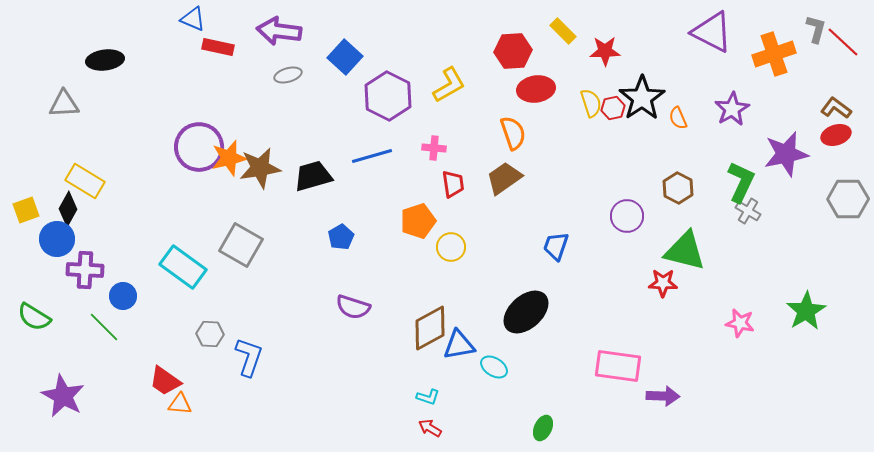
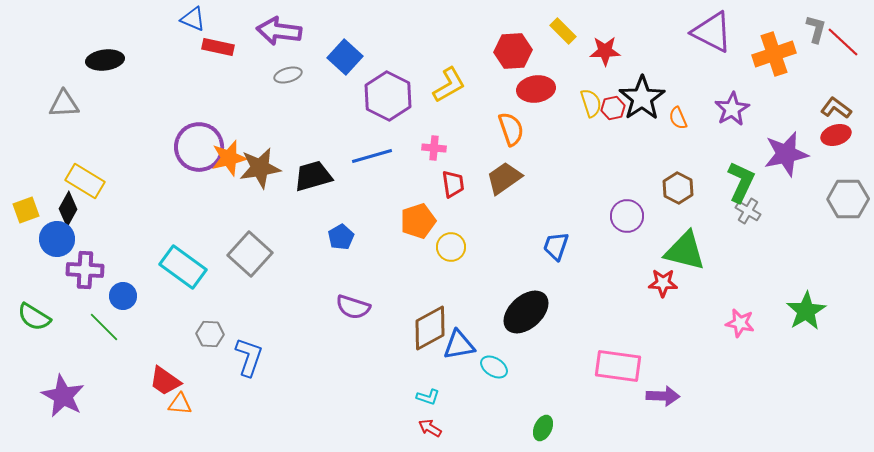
orange semicircle at (513, 133): moved 2 px left, 4 px up
gray square at (241, 245): moved 9 px right, 9 px down; rotated 12 degrees clockwise
